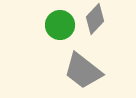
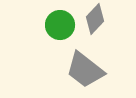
gray trapezoid: moved 2 px right, 1 px up
